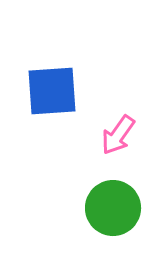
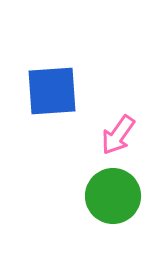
green circle: moved 12 px up
